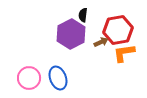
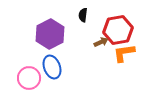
purple hexagon: moved 21 px left
blue ellipse: moved 6 px left, 11 px up
